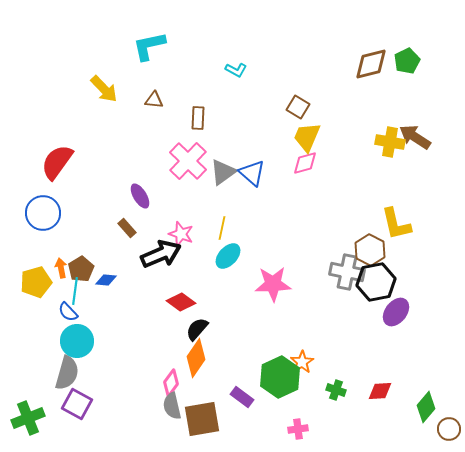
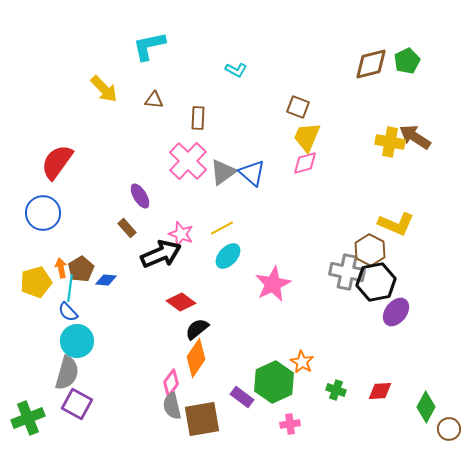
brown square at (298, 107): rotated 10 degrees counterclockwise
yellow L-shape at (396, 224): rotated 54 degrees counterclockwise
yellow line at (222, 228): rotated 50 degrees clockwise
pink star at (273, 284): rotated 24 degrees counterclockwise
cyan line at (75, 291): moved 5 px left, 3 px up
black semicircle at (197, 329): rotated 10 degrees clockwise
orange star at (302, 362): rotated 10 degrees counterclockwise
green hexagon at (280, 377): moved 6 px left, 5 px down
green diamond at (426, 407): rotated 12 degrees counterclockwise
pink cross at (298, 429): moved 8 px left, 5 px up
